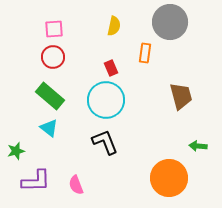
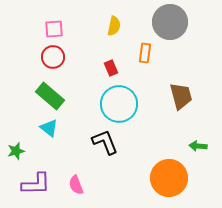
cyan circle: moved 13 px right, 4 px down
purple L-shape: moved 3 px down
